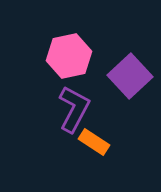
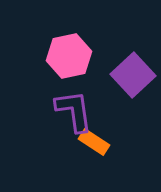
purple square: moved 3 px right, 1 px up
purple L-shape: moved 2 px down; rotated 36 degrees counterclockwise
